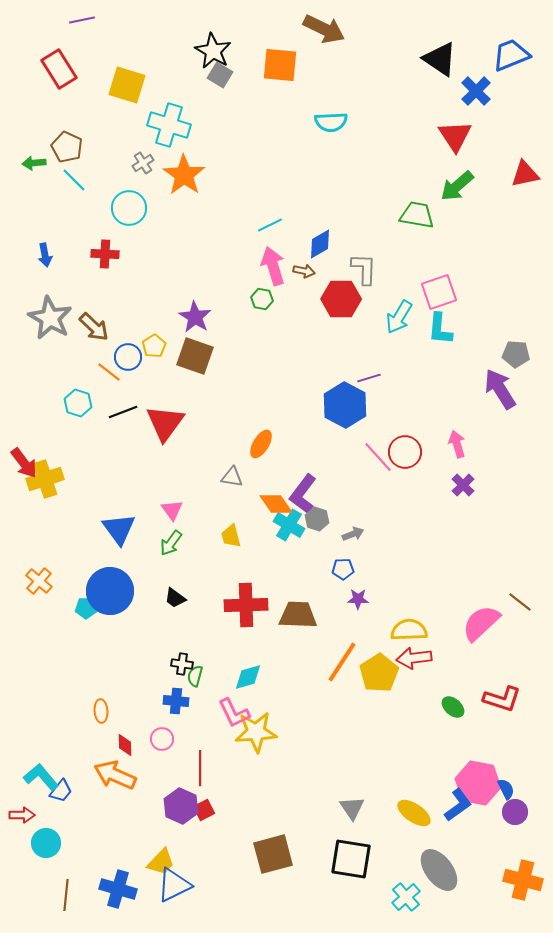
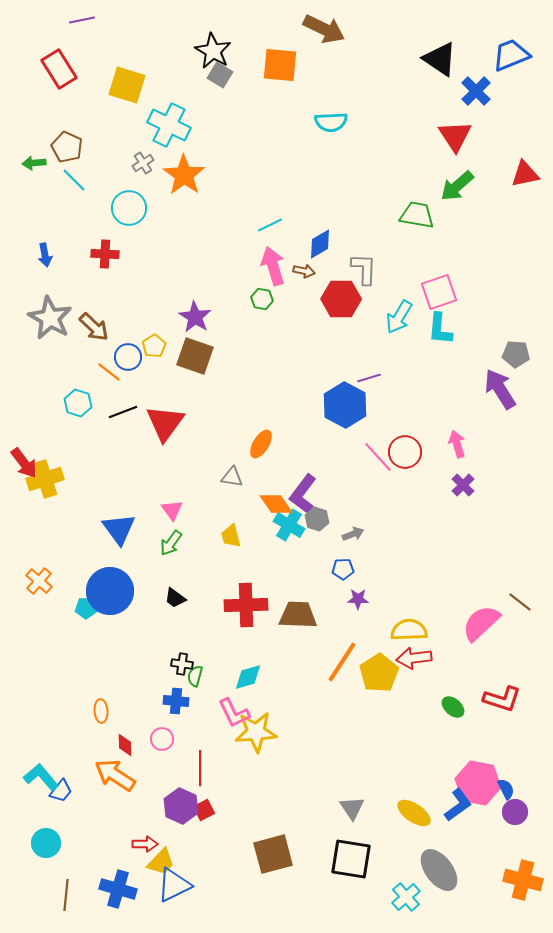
cyan cross at (169, 125): rotated 9 degrees clockwise
orange arrow at (115, 775): rotated 9 degrees clockwise
red arrow at (22, 815): moved 123 px right, 29 px down
